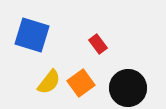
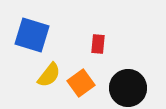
red rectangle: rotated 42 degrees clockwise
yellow semicircle: moved 7 px up
